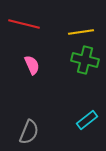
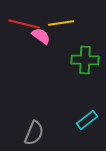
yellow line: moved 20 px left, 9 px up
green cross: rotated 12 degrees counterclockwise
pink semicircle: moved 9 px right, 29 px up; rotated 30 degrees counterclockwise
gray semicircle: moved 5 px right, 1 px down
